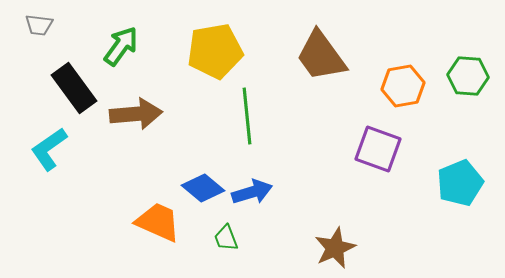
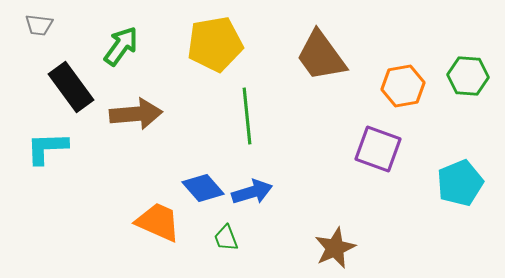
yellow pentagon: moved 7 px up
black rectangle: moved 3 px left, 1 px up
cyan L-shape: moved 2 px left, 1 px up; rotated 33 degrees clockwise
blue diamond: rotated 9 degrees clockwise
